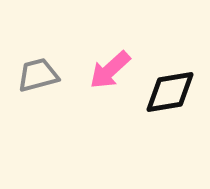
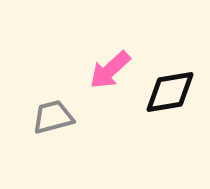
gray trapezoid: moved 15 px right, 42 px down
